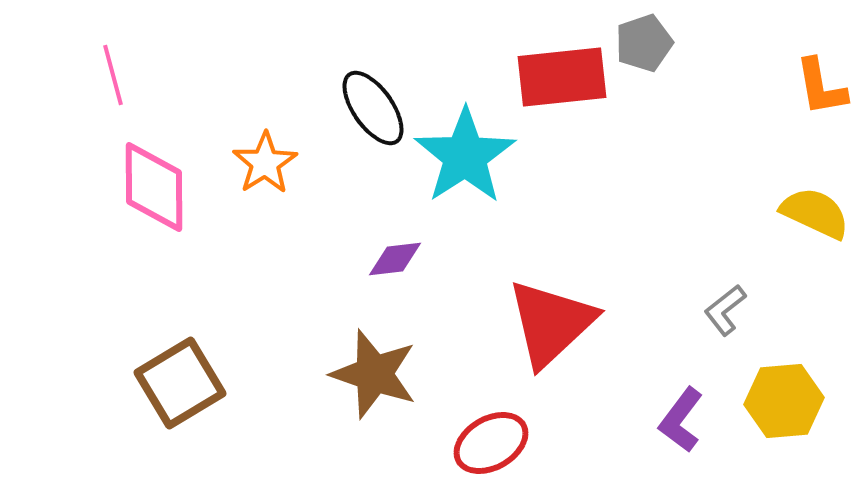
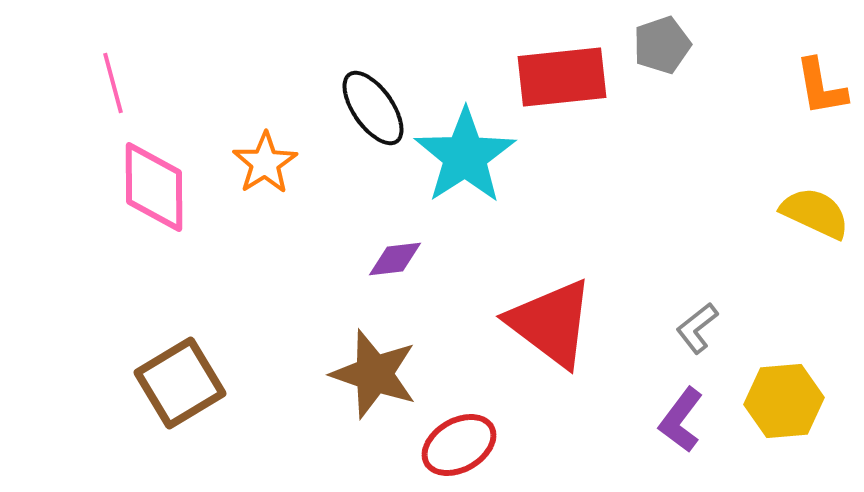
gray pentagon: moved 18 px right, 2 px down
pink line: moved 8 px down
gray L-shape: moved 28 px left, 18 px down
red triangle: rotated 40 degrees counterclockwise
red ellipse: moved 32 px left, 2 px down
